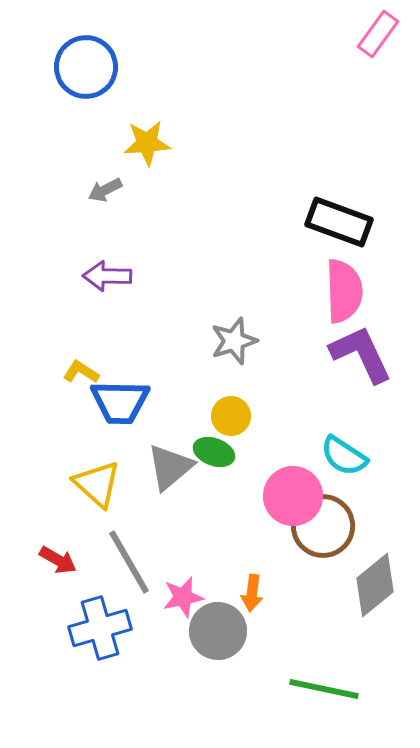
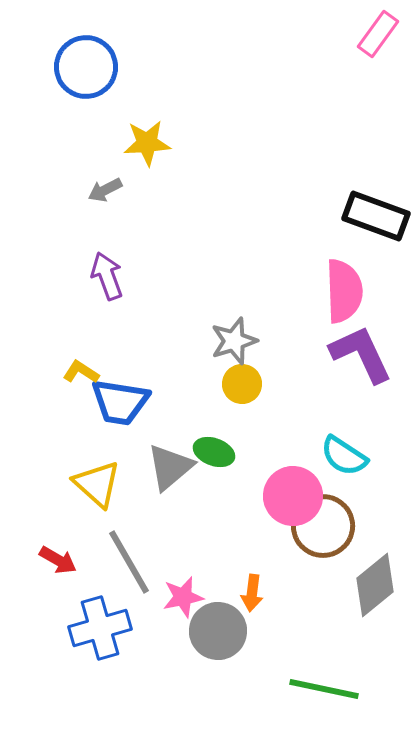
black rectangle: moved 37 px right, 6 px up
purple arrow: rotated 69 degrees clockwise
blue trapezoid: rotated 8 degrees clockwise
yellow circle: moved 11 px right, 32 px up
